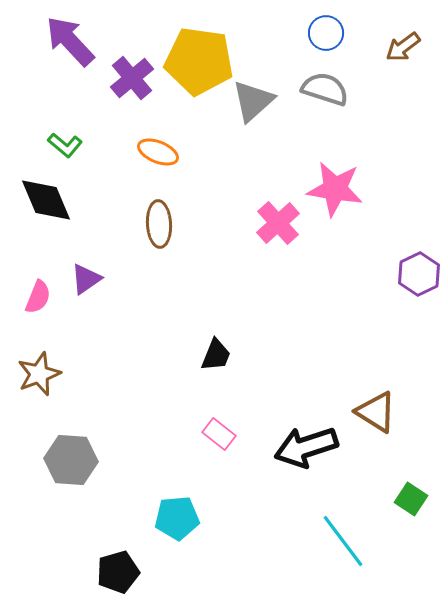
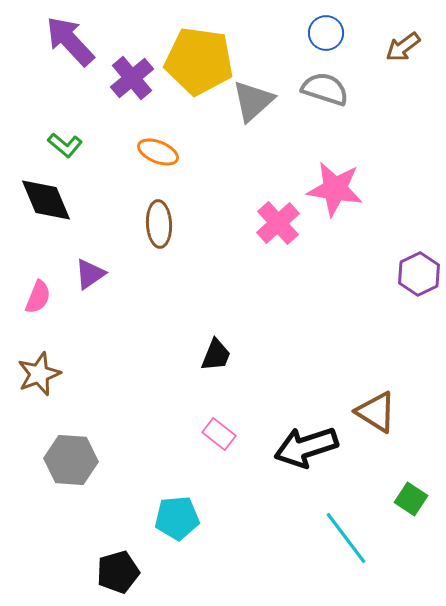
purple triangle: moved 4 px right, 5 px up
cyan line: moved 3 px right, 3 px up
